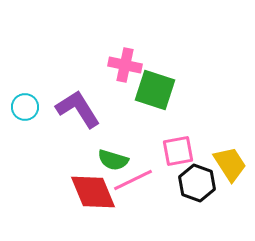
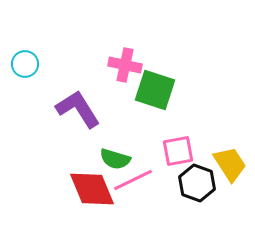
cyan circle: moved 43 px up
green semicircle: moved 2 px right, 1 px up
red diamond: moved 1 px left, 3 px up
